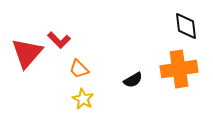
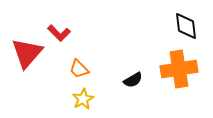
red L-shape: moved 7 px up
yellow star: rotated 15 degrees clockwise
